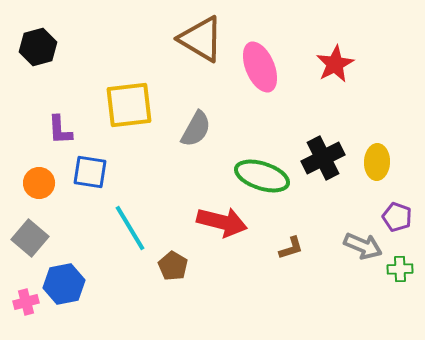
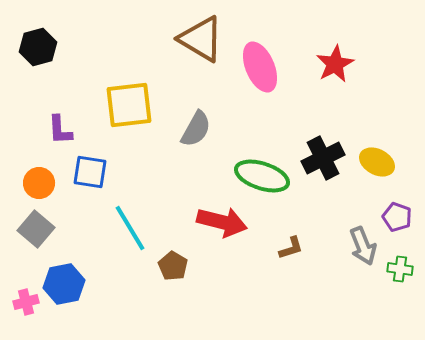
yellow ellipse: rotated 64 degrees counterclockwise
gray square: moved 6 px right, 9 px up
gray arrow: rotated 45 degrees clockwise
green cross: rotated 10 degrees clockwise
